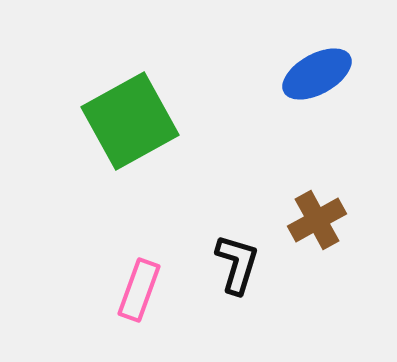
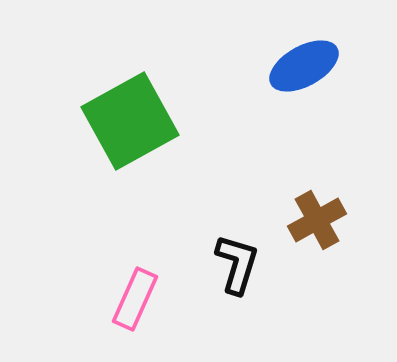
blue ellipse: moved 13 px left, 8 px up
pink rectangle: moved 4 px left, 9 px down; rotated 4 degrees clockwise
